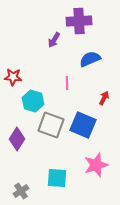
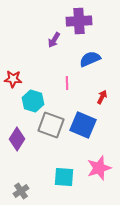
red star: moved 2 px down
red arrow: moved 2 px left, 1 px up
pink star: moved 3 px right, 3 px down
cyan square: moved 7 px right, 1 px up
